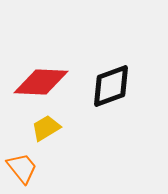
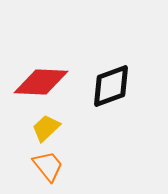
yellow trapezoid: rotated 12 degrees counterclockwise
orange trapezoid: moved 26 px right, 2 px up
